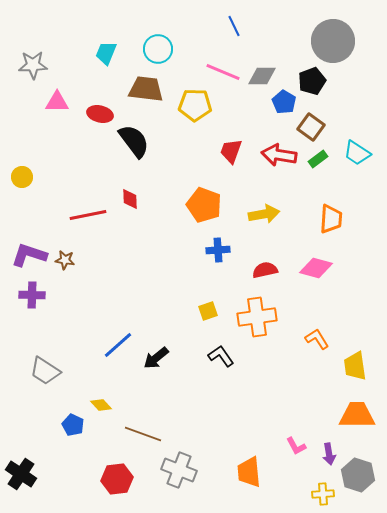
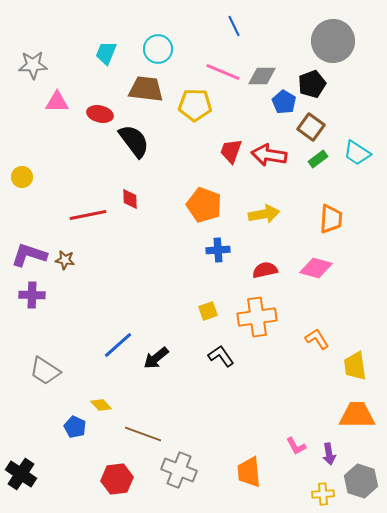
black pentagon at (312, 81): moved 3 px down
red arrow at (279, 155): moved 10 px left
blue pentagon at (73, 425): moved 2 px right, 2 px down
gray hexagon at (358, 475): moved 3 px right, 6 px down
